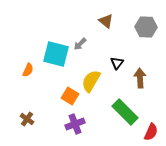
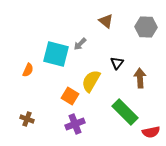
brown cross: rotated 16 degrees counterclockwise
red semicircle: rotated 54 degrees clockwise
